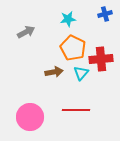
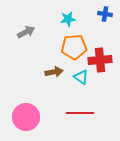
blue cross: rotated 24 degrees clockwise
orange pentagon: moved 1 px right, 1 px up; rotated 30 degrees counterclockwise
red cross: moved 1 px left, 1 px down
cyan triangle: moved 4 px down; rotated 35 degrees counterclockwise
red line: moved 4 px right, 3 px down
pink circle: moved 4 px left
